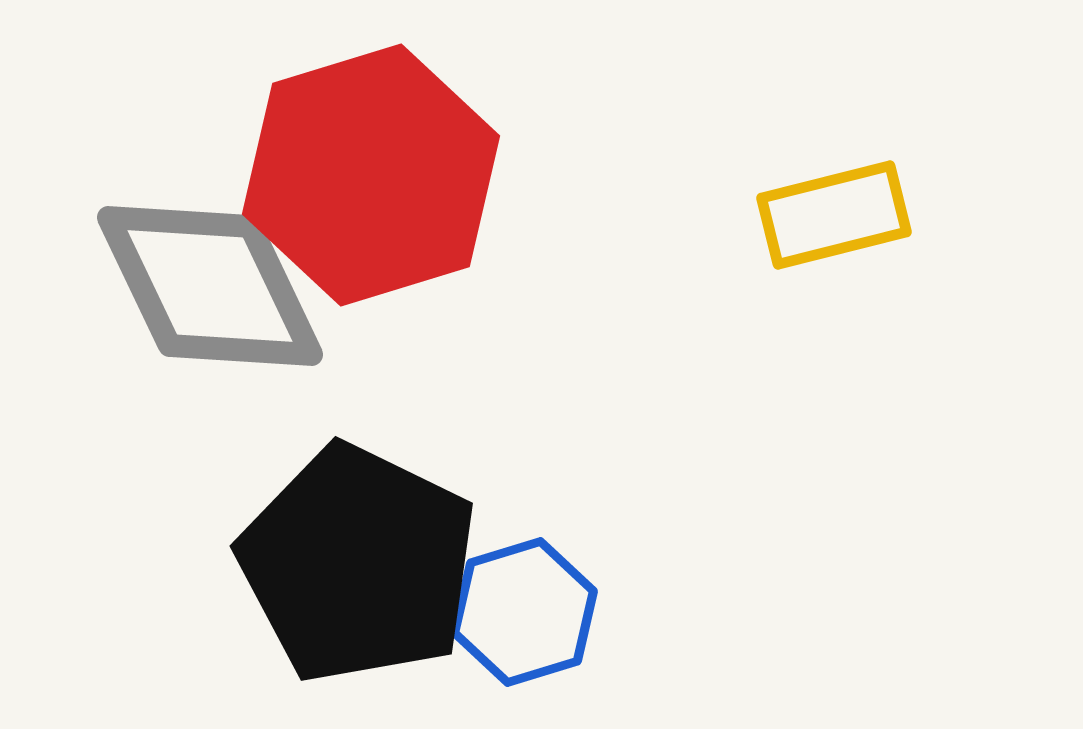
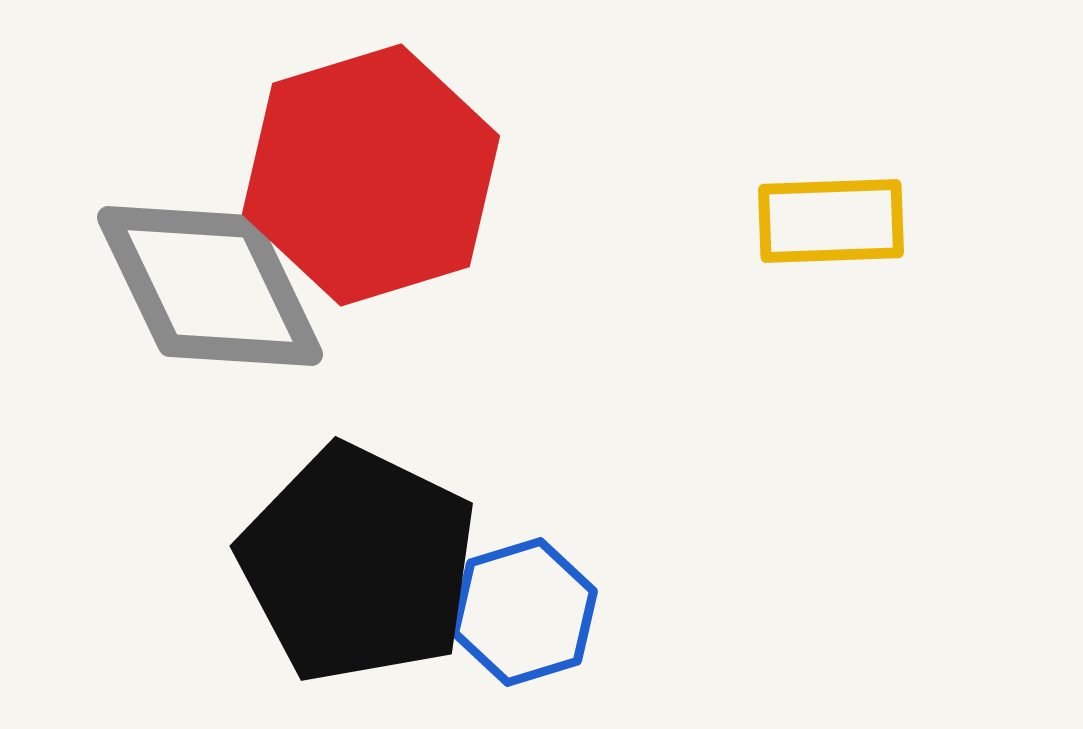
yellow rectangle: moved 3 px left, 6 px down; rotated 12 degrees clockwise
